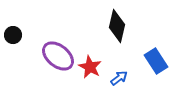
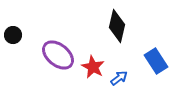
purple ellipse: moved 1 px up
red star: moved 3 px right
